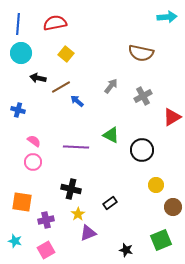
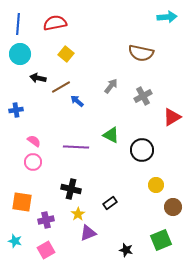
cyan circle: moved 1 px left, 1 px down
blue cross: moved 2 px left; rotated 24 degrees counterclockwise
